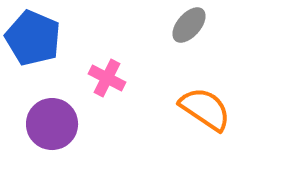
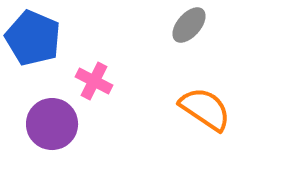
pink cross: moved 13 px left, 3 px down
